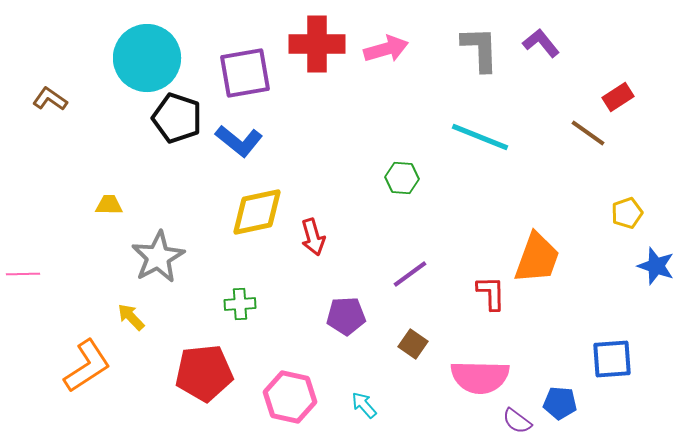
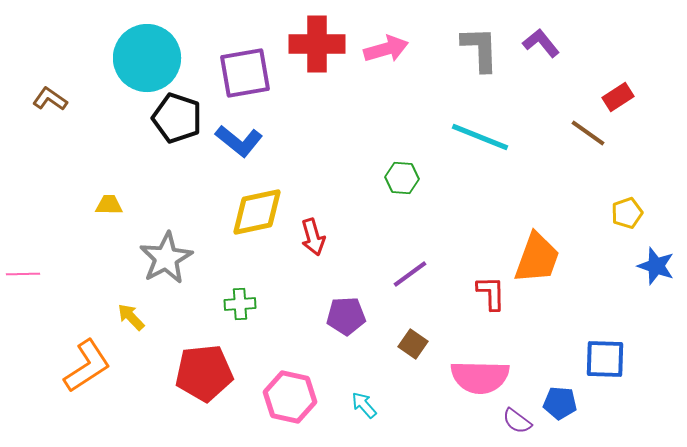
gray star: moved 8 px right, 1 px down
blue square: moved 7 px left; rotated 6 degrees clockwise
